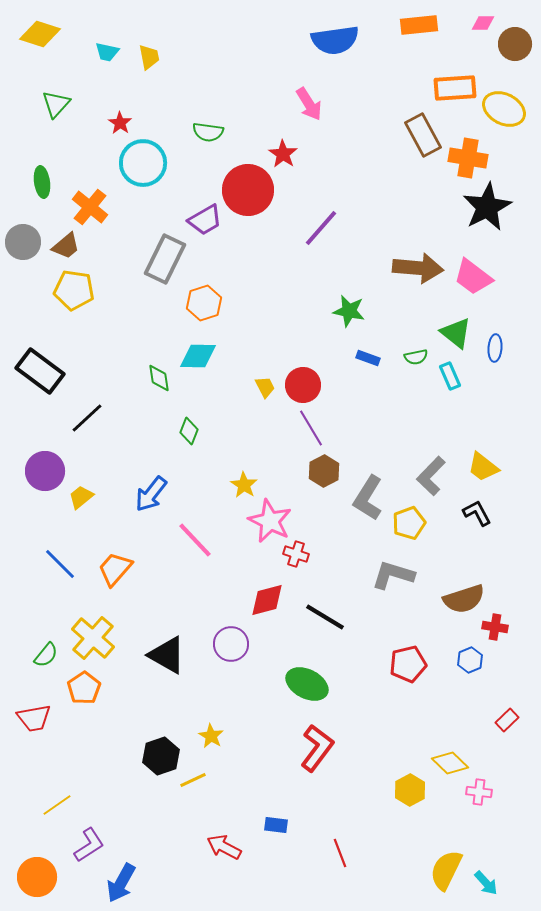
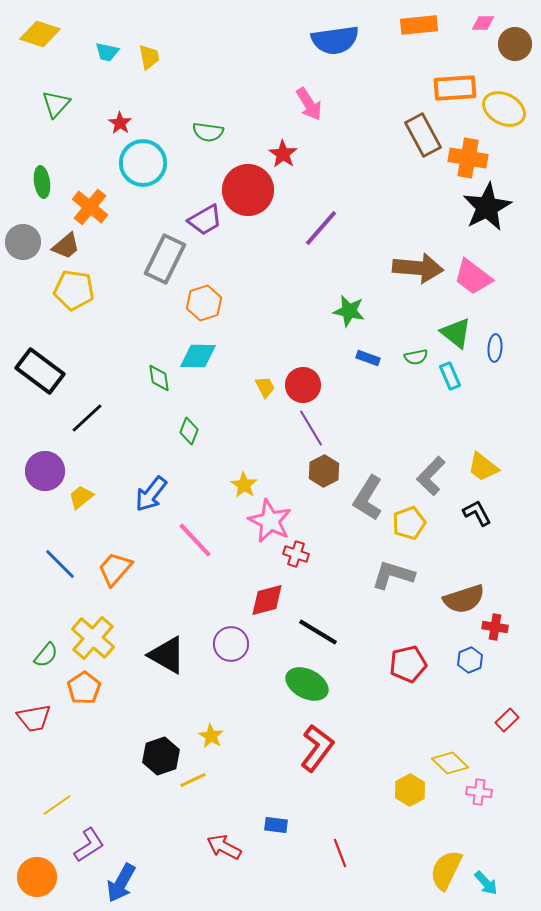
black line at (325, 617): moved 7 px left, 15 px down
